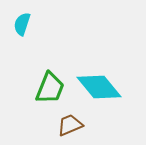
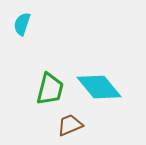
green trapezoid: moved 1 px down; rotated 8 degrees counterclockwise
